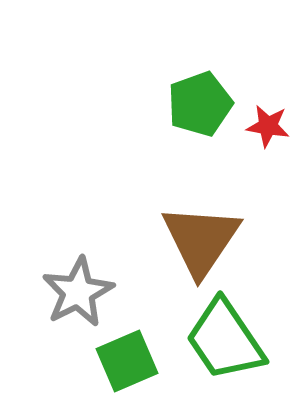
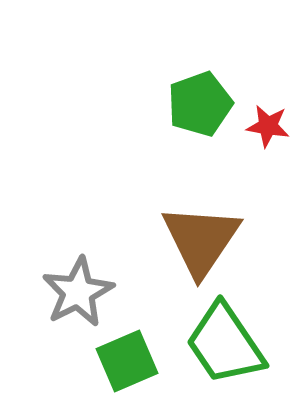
green trapezoid: moved 4 px down
